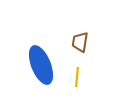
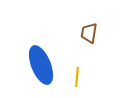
brown trapezoid: moved 9 px right, 9 px up
